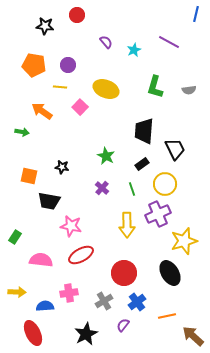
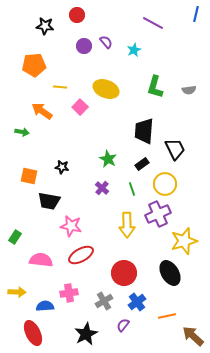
purple line at (169, 42): moved 16 px left, 19 px up
orange pentagon at (34, 65): rotated 15 degrees counterclockwise
purple circle at (68, 65): moved 16 px right, 19 px up
green star at (106, 156): moved 2 px right, 3 px down
